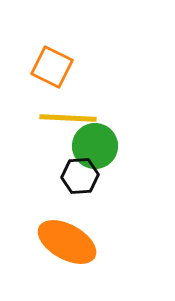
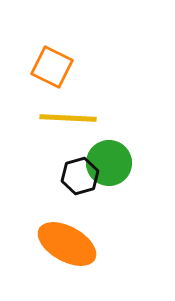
green circle: moved 14 px right, 17 px down
black hexagon: rotated 12 degrees counterclockwise
orange ellipse: moved 2 px down
